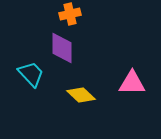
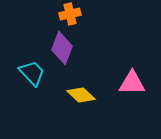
purple diamond: rotated 20 degrees clockwise
cyan trapezoid: moved 1 px right, 1 px up
